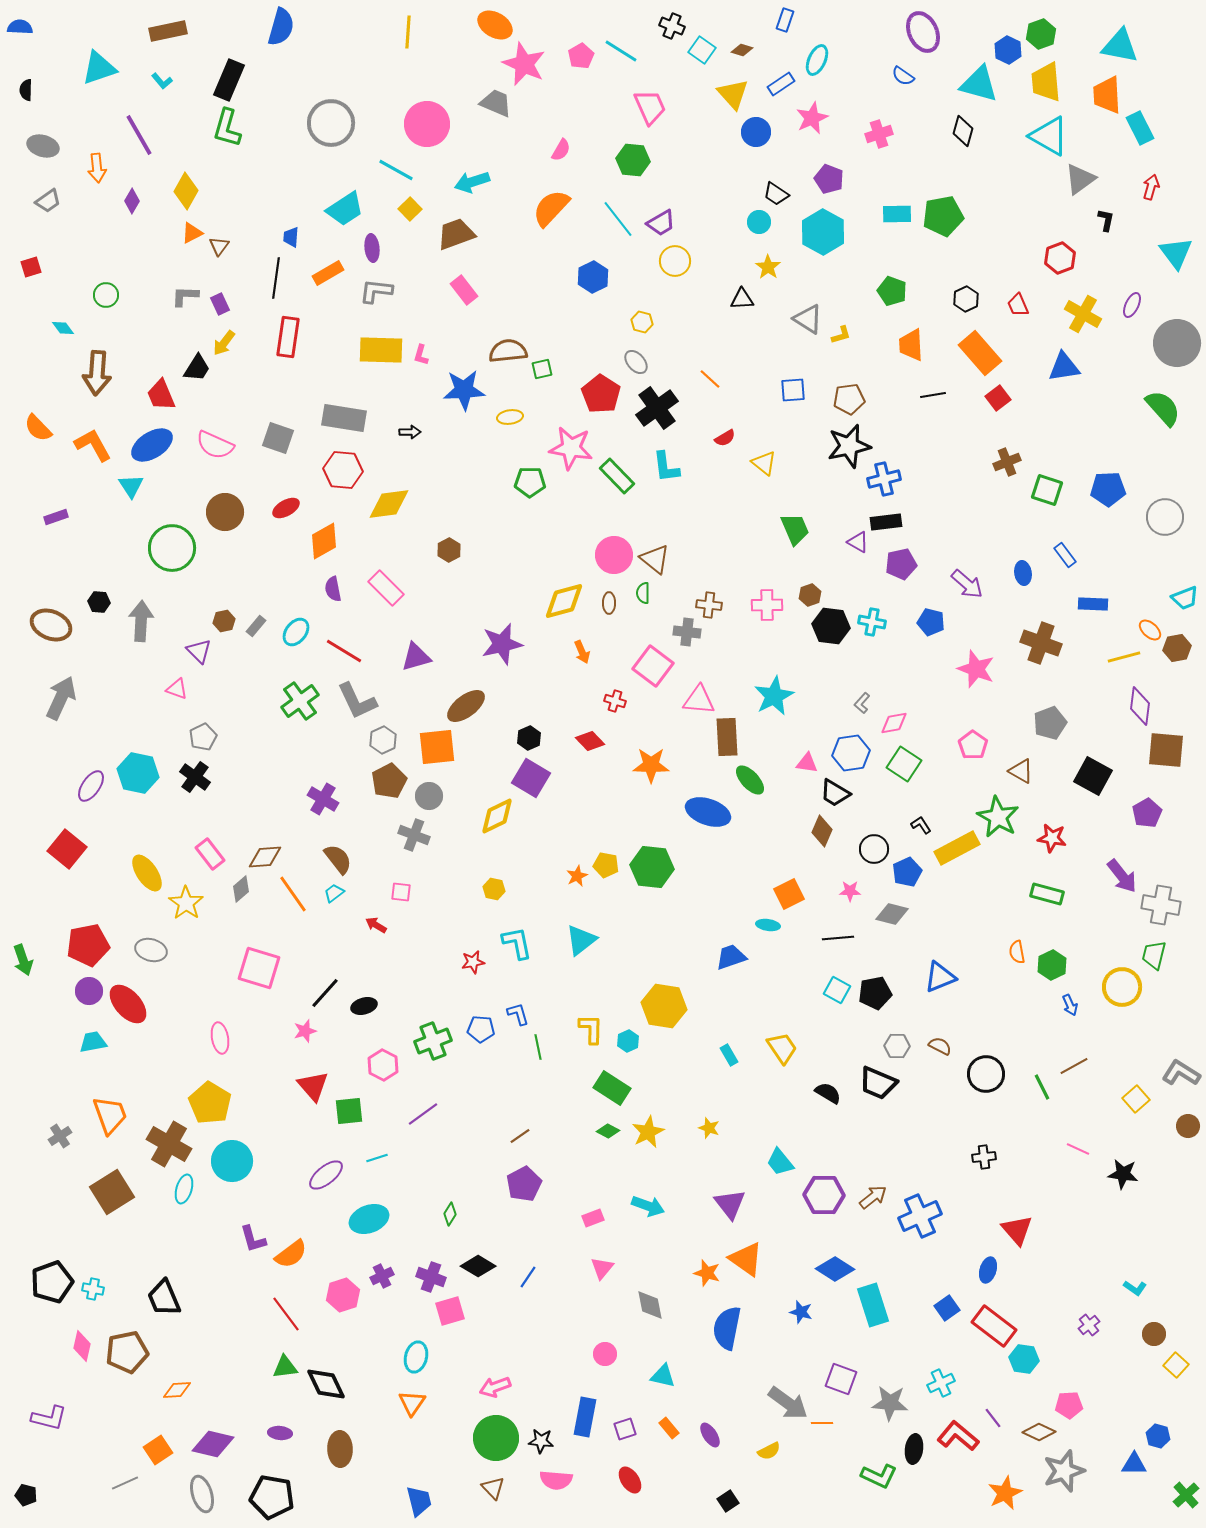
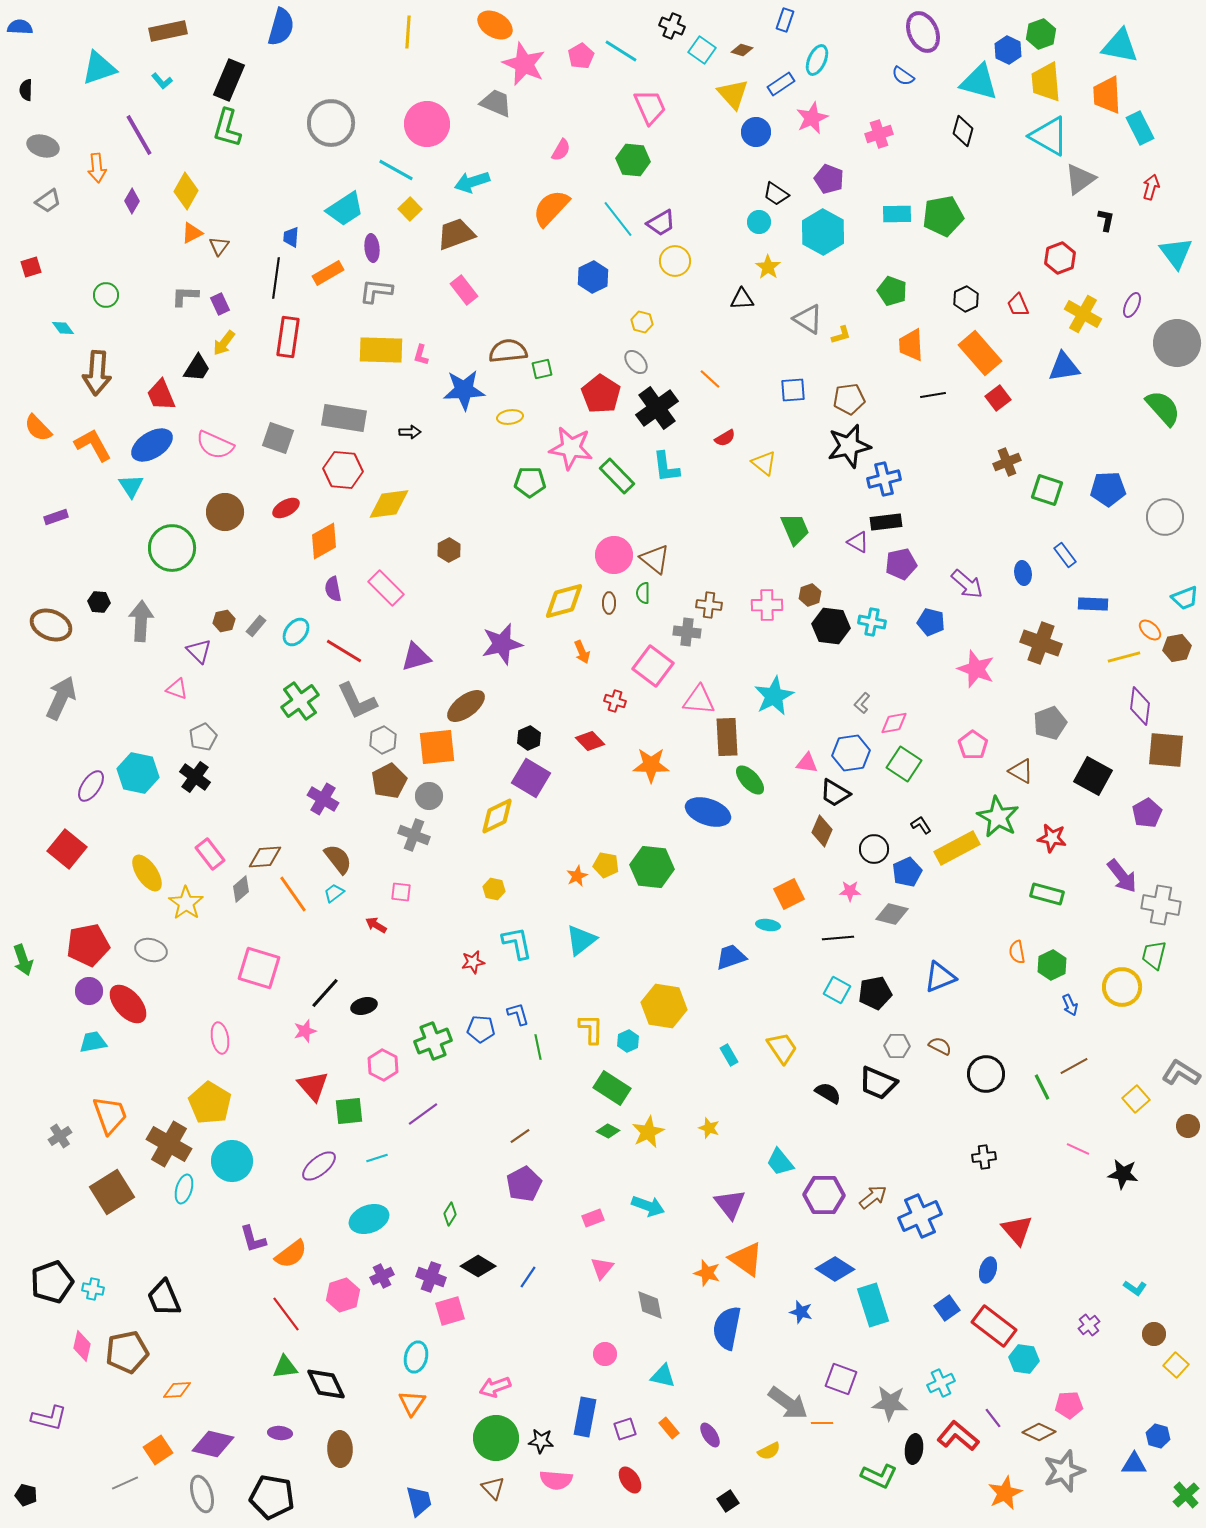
cyan triangle at (979, 84): moved 2 px up
purple ellipse at (326, 1175): moved 7 px left, 9 px up
